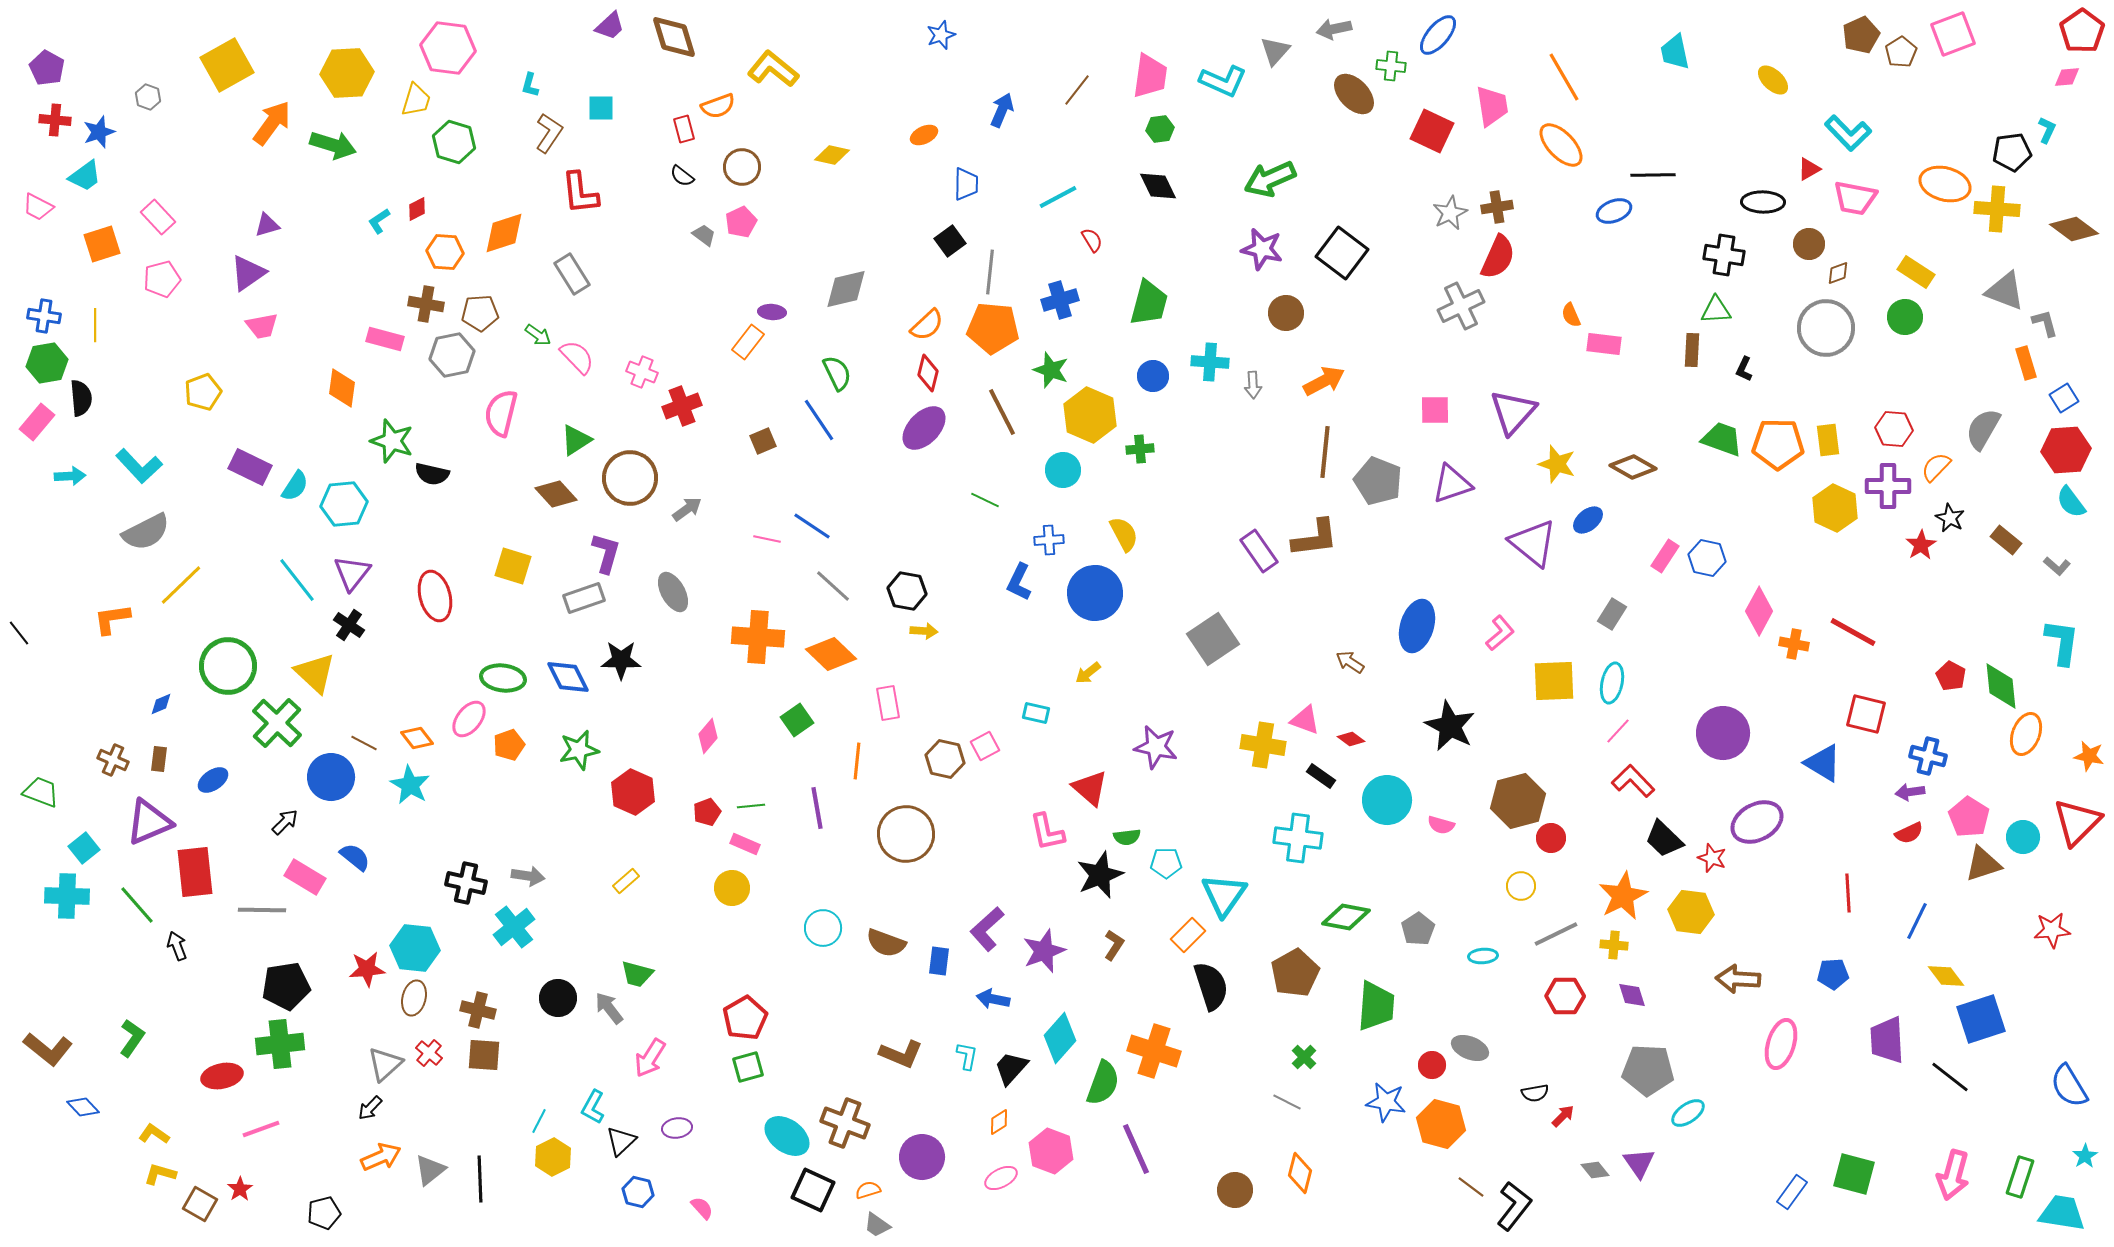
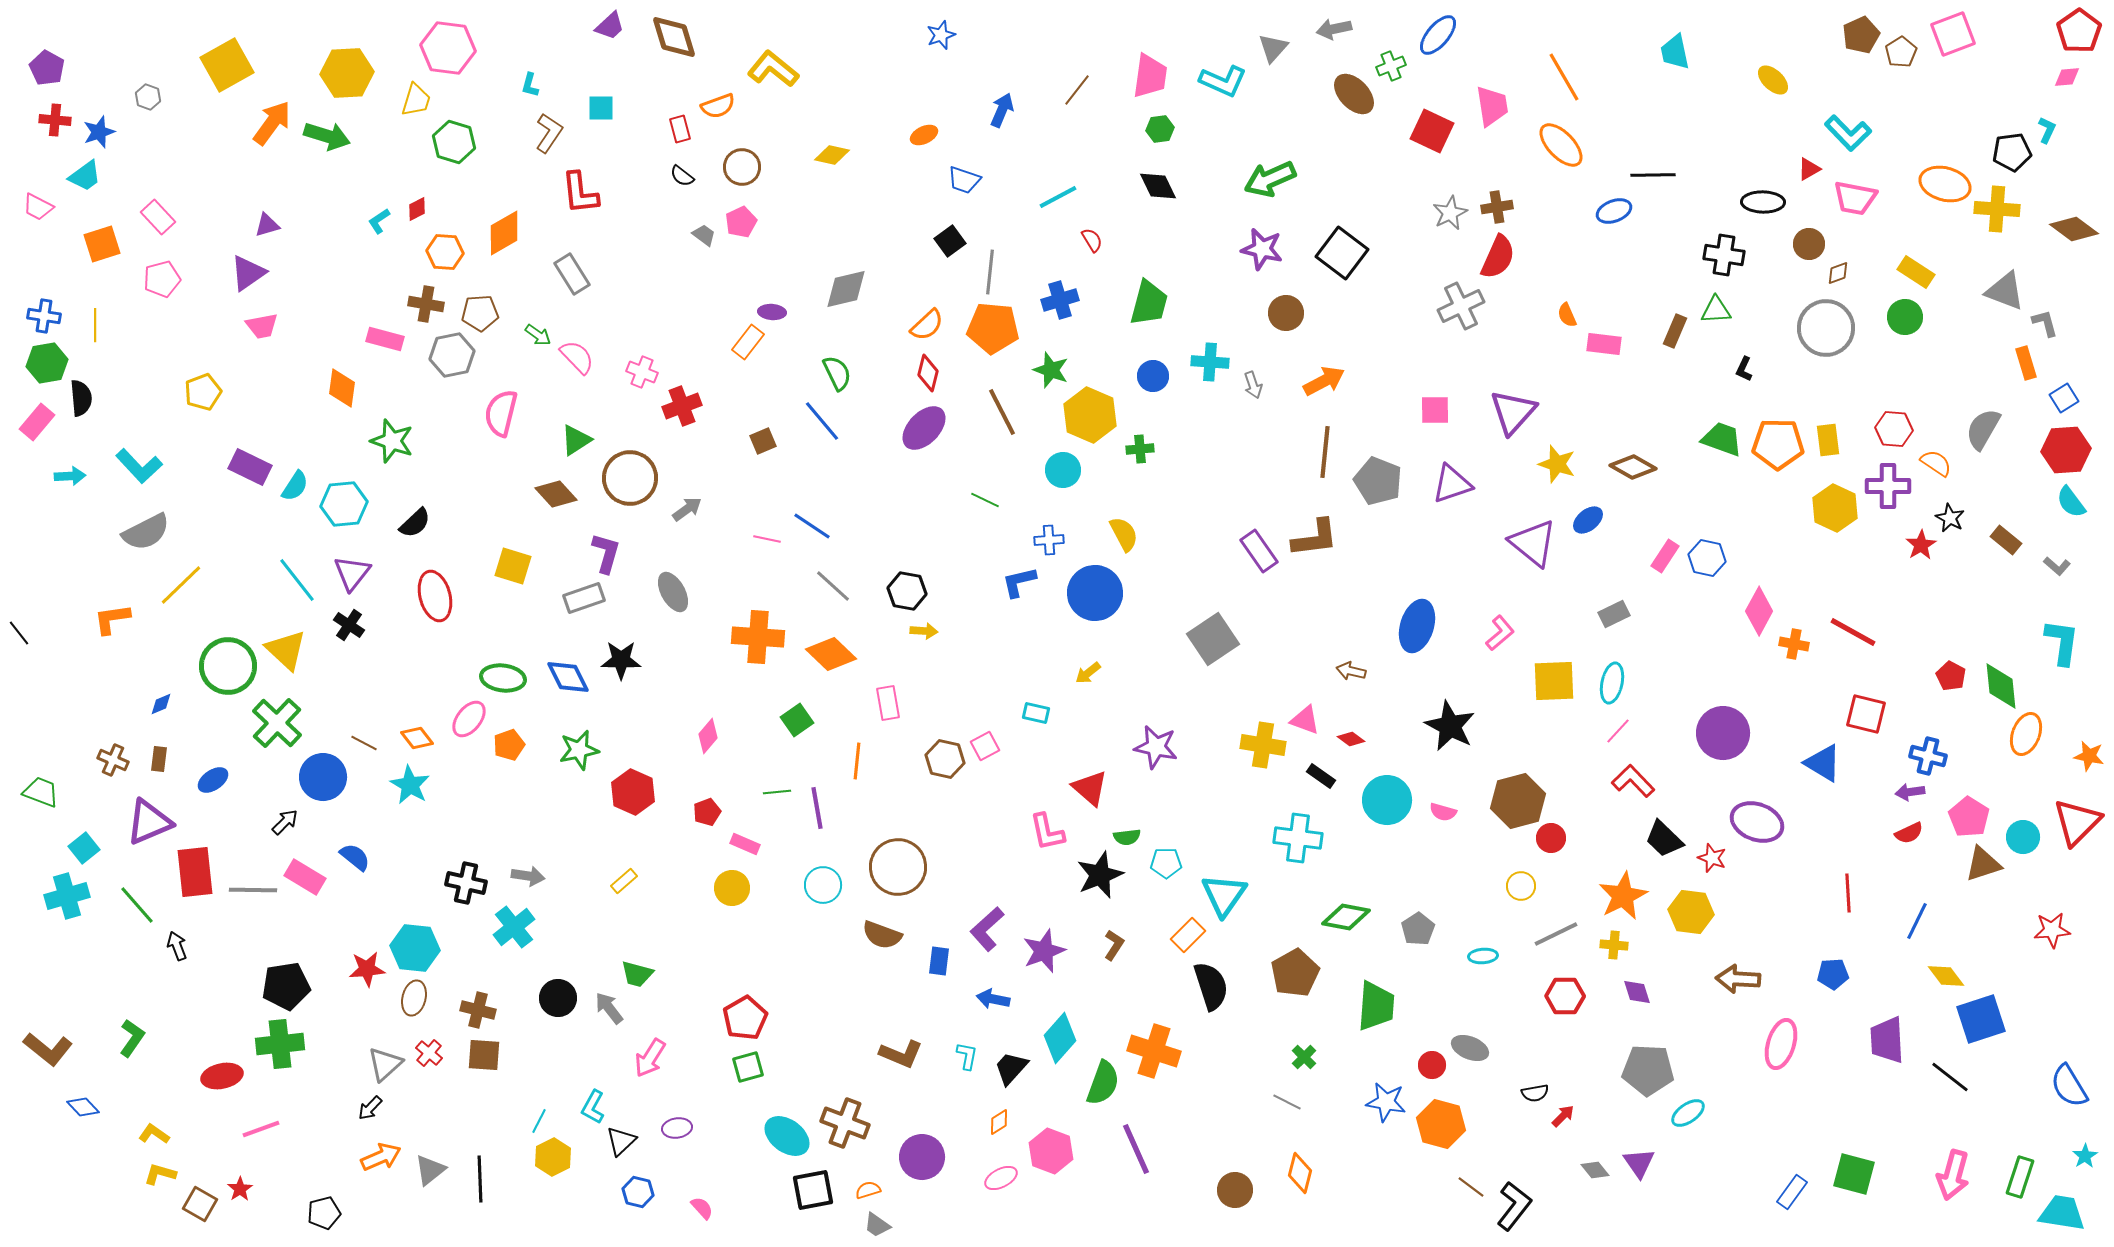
red pentagon at (2082, 31): moved 3 px left
gray triangle at (1275, 51): moved 2 px left, 3 px up
green cross at (1391, 66): rotated 28 degrees counterclockwise
red rectangle at (684, 129): moved 4 px left
green arrow at (333, 145): moved 6 px left, 9 px up
blue trapezoid at (966, 184): moved 2 px left, 4 px up; rotated 108 degrees clockwise
orange diamond at (504, 233): rotated 12 degrees counterclockwise
orange semicircle at (1571, 315): moved 4 px left
brown rectangle at (1692, 350): moved 17 px left, 19 px up; rotated 20 degrees clockwise
gray arrow at (1253, 385): rotated 16 degrees counterclockwise
blue line at (819, 420): moved 3 px right, 1 px down; rotated 6 degrees counterclockwise
orange semicircle at (1936, 467): moved 4 px up; rotated 80 degrees clockwise
black semicircle at (432, 474): moved 17 px left, 49 px down; rotated 56 degrees counterclockwise
blue L-shape at (1019, 582): rotated 51 degrees clockwise
gray rectangle at (1612, 614): moved 2 px right; rotated 32 degrees clockwise
brown arrow at (1350, 662): moved 1 px right, 9 px down; rotated 20 degrees counterclockwise
yellow triangle at (315, 673): moved 29 px left, 23 px up
blue circle at (331, 777): moved 8 px left
green line at (751, 806): moved 26 px right, 14 px up
purple ellipse at (1757, 822): rotated 48 degrees clockwise
pink semicircle at (1441, 825): moved 2 px right, 13 px up
brown circle at (906, 834): moved 8 px left, 33 px down
yellow rectangle at (626, 881): moved 2 px left
cyan cross at (67, 896): rotated 18 degrees counterclockwise
gray line at (262, 910): moved 9 px left, 20 px up
cyan circle at (823, 928): moved 43 px up
brown semicircle at (886, 943): moved 4 px left, 8 px up
purple diamond at (1632, 995): moved 5 px right, 3 px up
black square at (813, 1190): rotated 36 degrees counterclockwise
